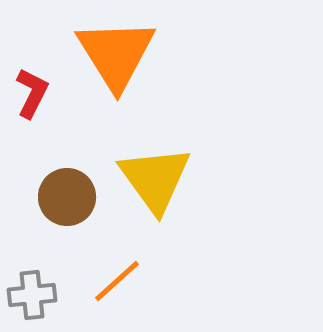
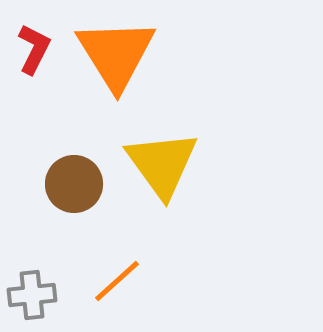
red L-shape: moved 2 px right, 44 px up
yellow triangle: moved 7 px right, 15 px up
brown circle: moved 7 px right, 13 px up
